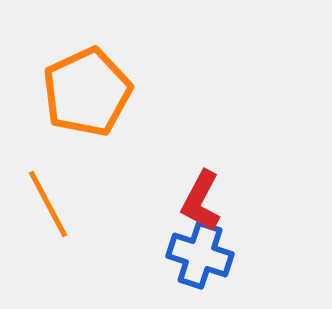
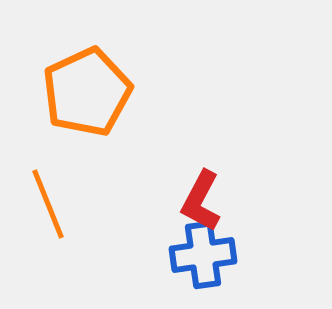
orange line: rotated 6 degrees clockwise
blue cross: moved 3 px right; rotated 26 degrees counterclockwise
